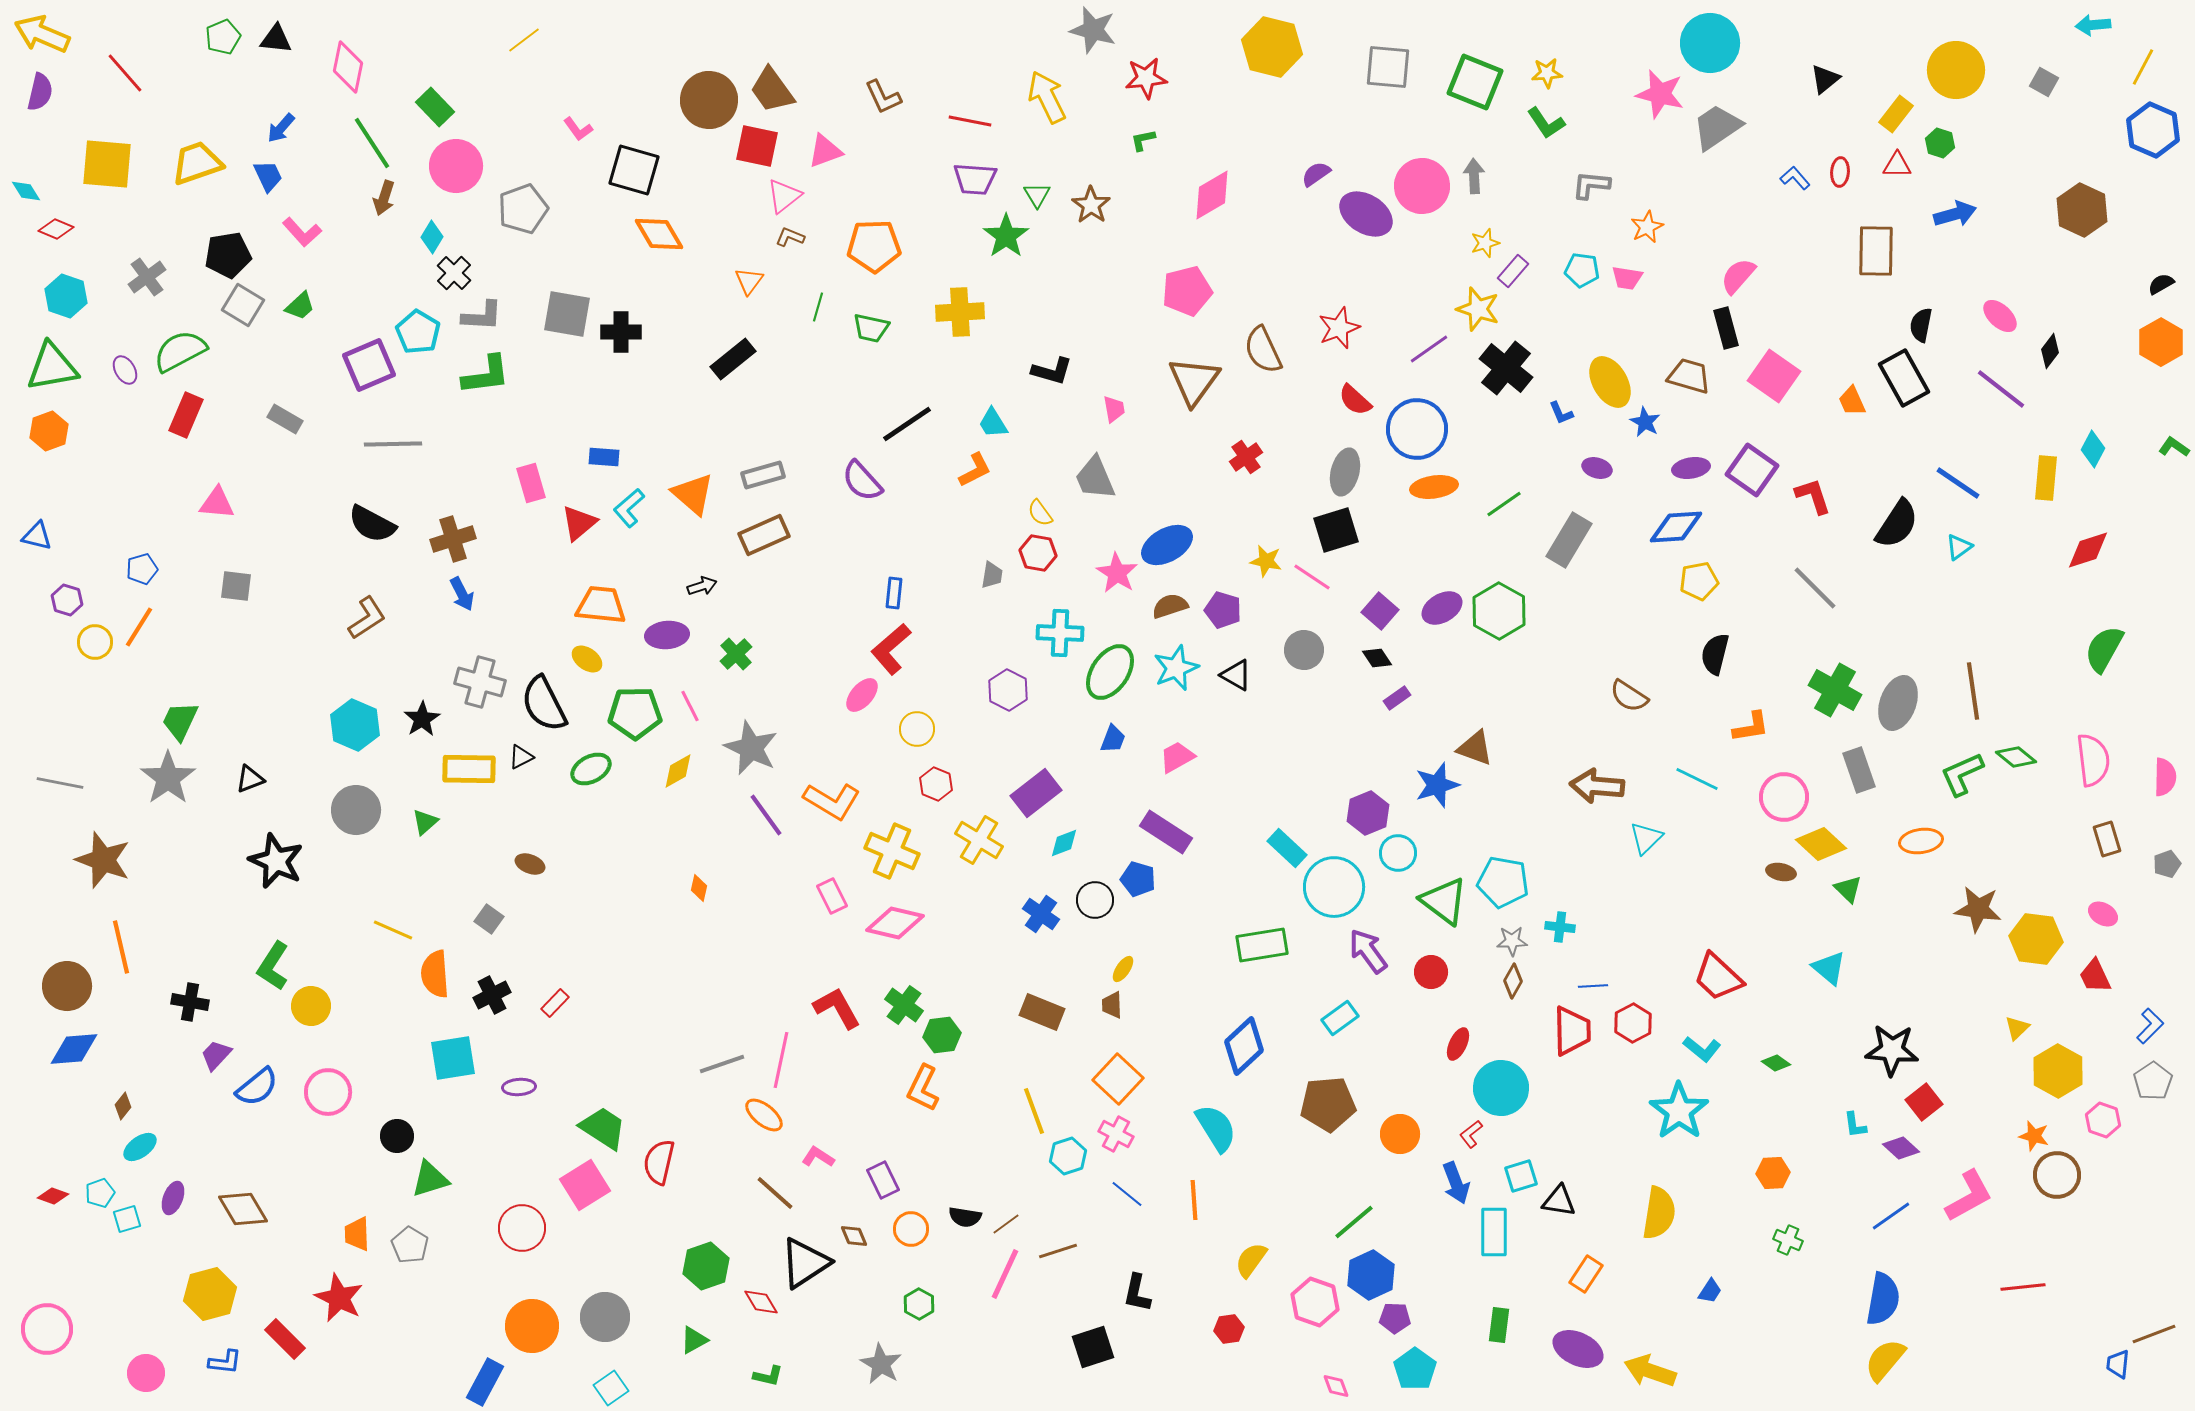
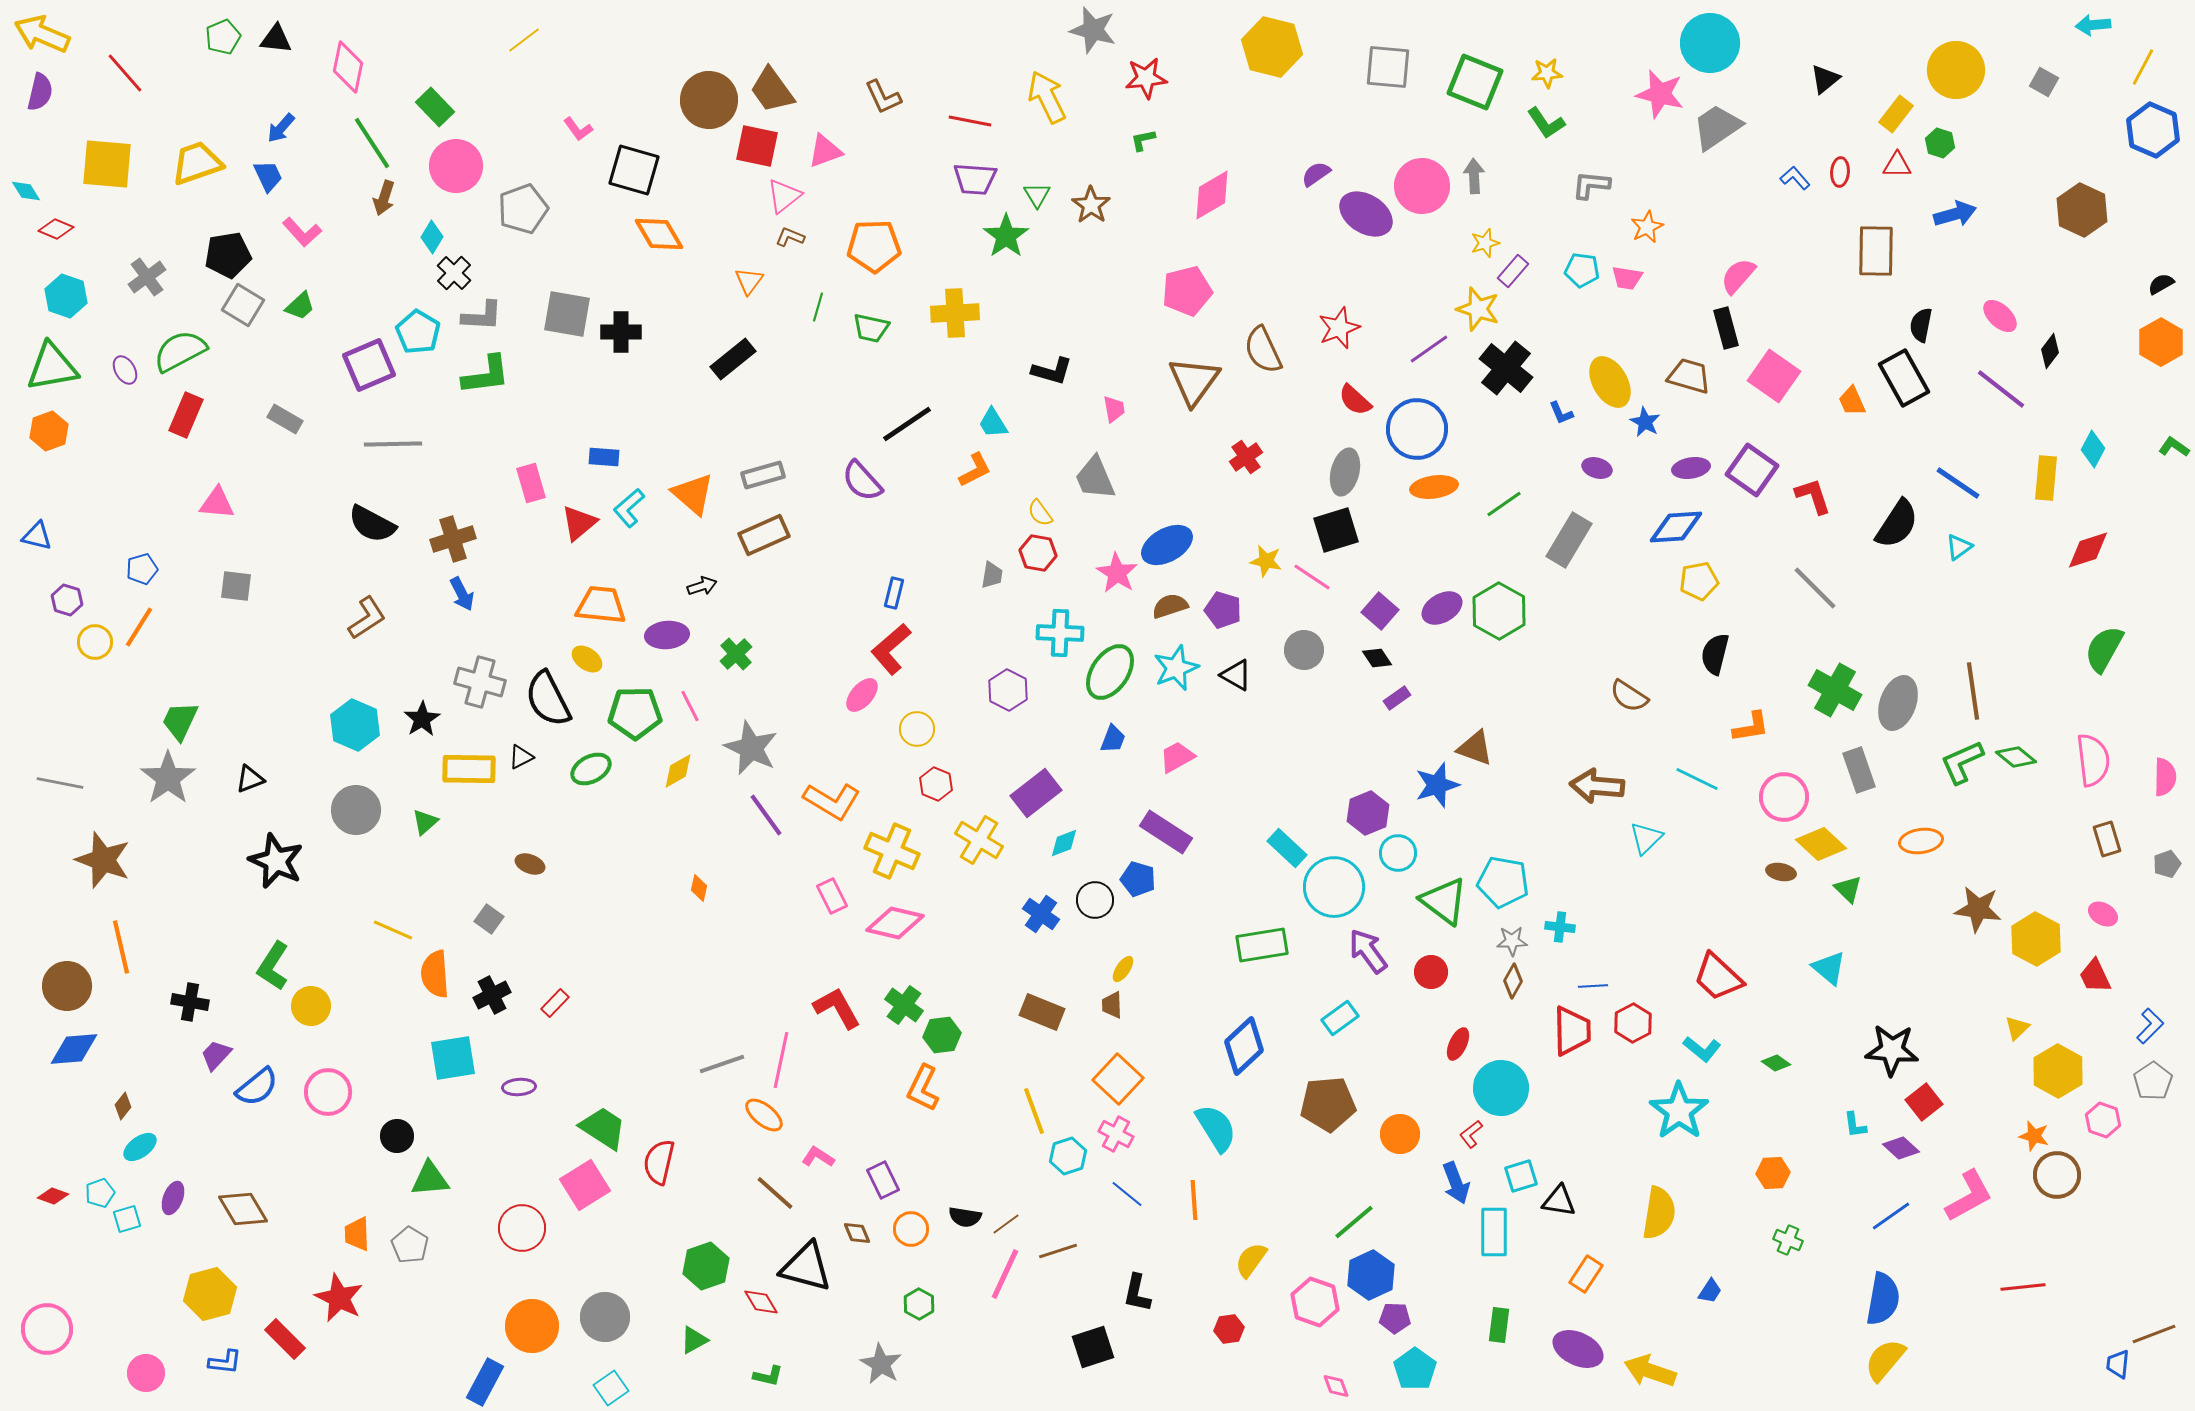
yellow cross at (960, 312): moved 5 px left, 1 px down
blue rectangle at (894, 593): rotated 8 degrees clockwise
black semicircle at (544, 704): moved 4 px right, 5 px up
green L-shape at (1962, 774): moved 12 px up
yellow hexagon at (2036, 939): rotated 21 degrees clockwise
green triangle at (430, 1179): rotated 12 degrees clockwise
brown diamond at (854, 1236): moved 3 px right, 3 px up
black triangle at (805, 1263): moved 1 px right, 4 px down; rotated 48 degrees clockwise
